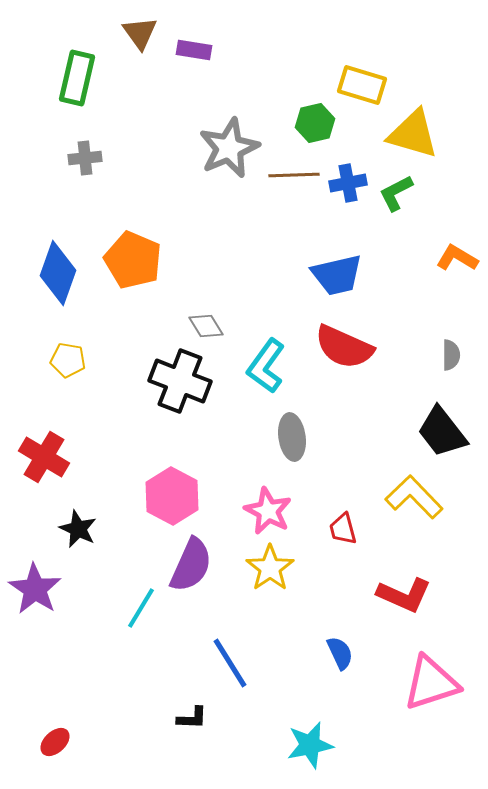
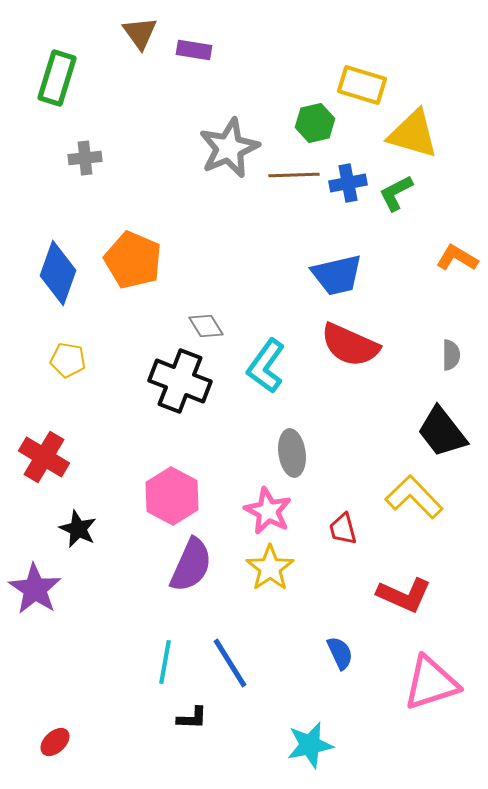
green rectangle: moved 20 px left; rotated 4 degrees clockwise
red semicircle: moved 6 px right, 2 px up
gray ellipse: moved 16 px down
cyan line: moved 24 px right, 54 px down; rotated 21 degrees counterclockwise
